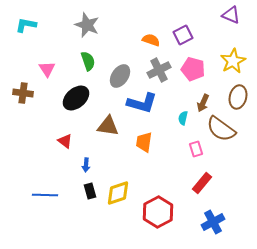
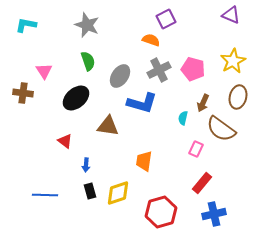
purple square: moved 17 px left, 16 px up
pink triangle: moved 3 px left, 2 px down
orange trapezoid: moved 19 px down
pink rectangle: rotated 42 degrees clockwise
red hexagon: moved 3 px right; rotated 12 degrees clockwise
blue cross: moved 1 px right, 8 px up; rotated 15 degrees clockwise
